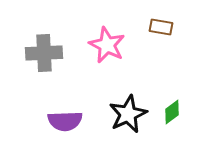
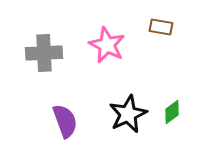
purple semicircle: rotated 108 degrees counterclockwise
